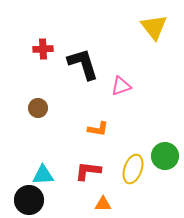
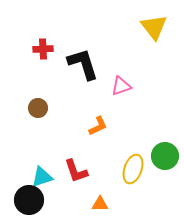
orange L-shape: moved 3 px up; rotated 35 degrees counterclockwise
red L-shape: moved 12 px left; rotated 116 degrees counterclockwise
cyan triangle: moved 1 px left, 2 px down; rotated 15 degrees counterclockwise
orange triangle: moved 3 px left
